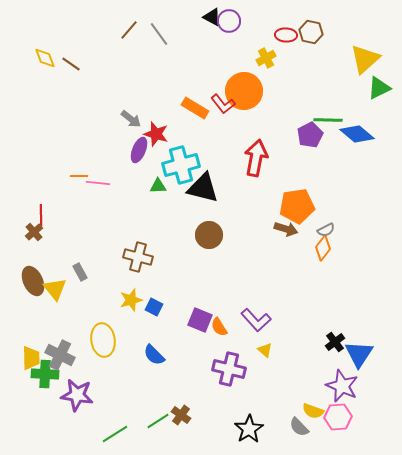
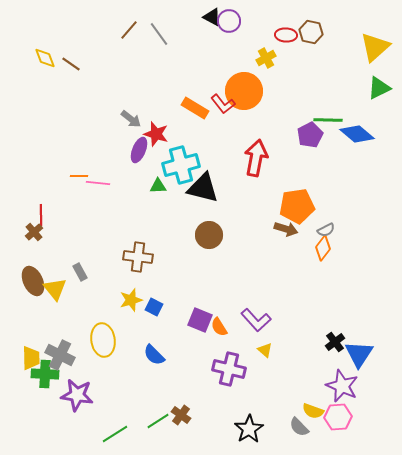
yellow triangle at (365, 59): moved 10 px right, 12 px up
brown cross at (138, 257): rotated 8 degrees counterclockwise
